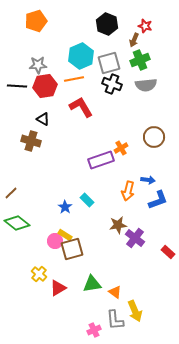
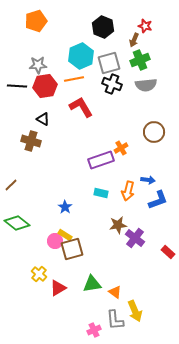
black hexagon: moved 4 px left, 3 px down
brown circle: moved 5 px up
brown line: moved 8 px up
cyan rectangle: moved 14 px right, 7 px up; rotated 32 degrees counterclockwise
